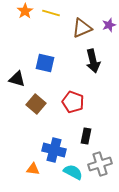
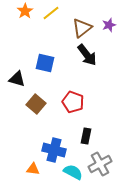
yellow line: rotated 54 degrees counterclockwise
brown triangle: rotated 15 degrees counterclockwise
black arrow: moved 6 px left, 6 px up; rotated 25 degrees counterclockwise
gray cross: rotated 10 degrees counterclockwise
